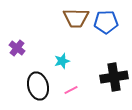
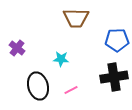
blue pentagon: moved 11 px right, 18 px down
cyan star: moved 1 px left, 2 px up; rotated 21 degrees clockwise
